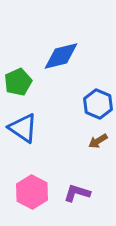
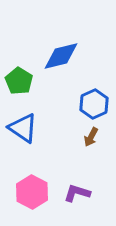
green pentagon: moved 1 px right, 1 px up; rotated 16 degrees counterclockwise
blue hexagon: moved 4 px left; rotated 12 degrees clockwise
brown arrow: moved 7 px left, 4 px up; rotated 30 degrees counterclockwise
